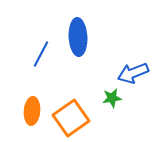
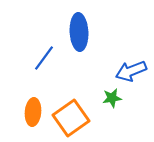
blue ellipse: moved 1 px right, 5 px up
blue line: moved 3 px right, 4 px down; rotated 8 degrees clockwise
blue arrow: moved 2 px left, 2 px up
orange ellipse: moved 1 px right, 1 px down
